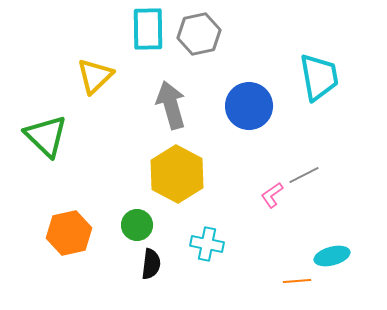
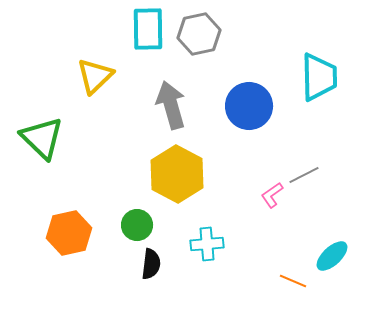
cyan trapezoid: rotated 9 degrees clockwise
green triangle: moved 4 px left, 2 px down
cyan cross: rotated 16 degrees counterclockwise
cyan ellipse: rotated 28 degrees counterclockwise
orange line: moved 4 px left; rotated 28 degrees clockwise
